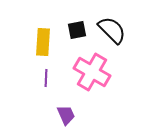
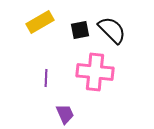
black square: moved 3 px right
yellow rectangle: moved 3 px left, 20 px up; rotated 56 degrees clockwise
pink cross: moved 3 px right; rotated 24 degrees counterclockwise
purple trapezoid: moved 1 px left, 1 px up
